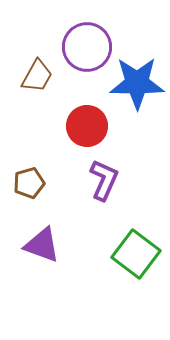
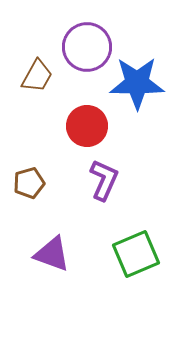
purple triangle: moved 10 px right, 9 px down
green square: rotated 30 degrees clockwise
